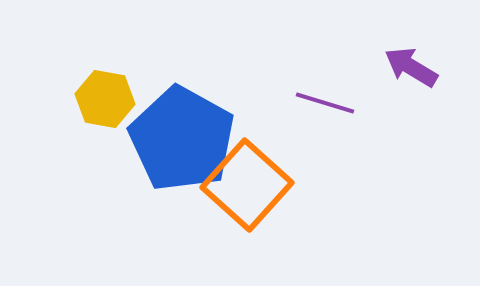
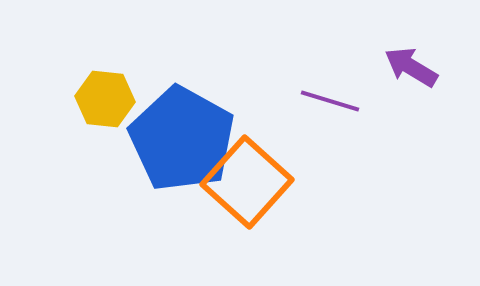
yellow hexagon: rotated 4 degrees counterclockwise
purple line: moved 5 px right, 2 px up
orange square: moved 3 px up
